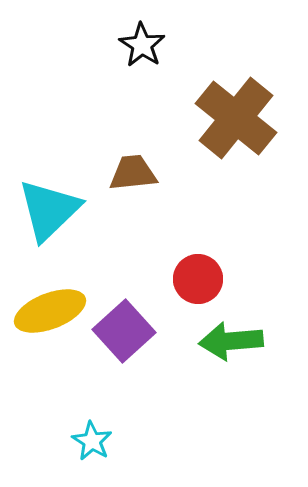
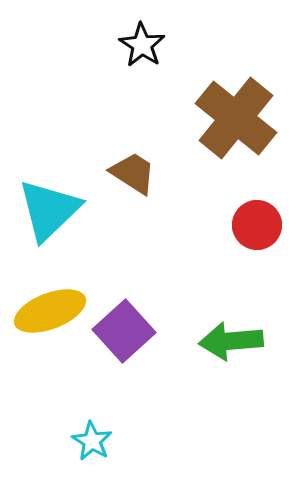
brown trapezoid: rotated 39 degrees clockwise
red circle: moved 59 px right, 54 px up
